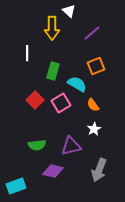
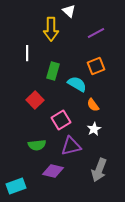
yellow arrow: moved 1 px left, 1 px down
purple line: moved 4 px right; rotated 12 degrees clockwise
pink square: moved 17 px down
